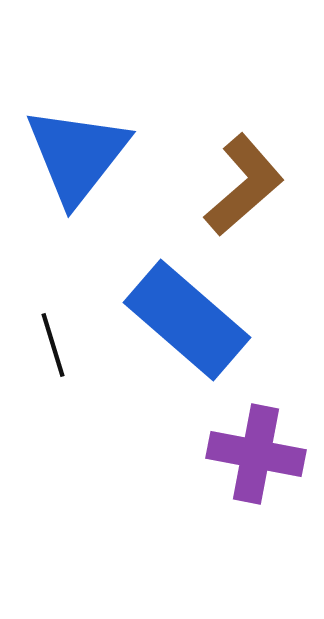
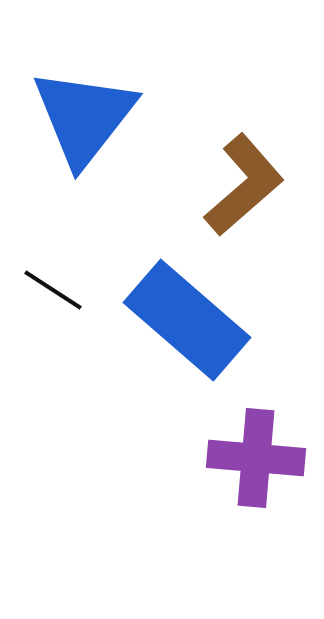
blue triangle: moved 7 px right, 38 px up
black line: moved 55 px up; rotated 40 degrees counterclockwise
purple cross: moved 4 px down; rotated 6 degrees counterclockwise
